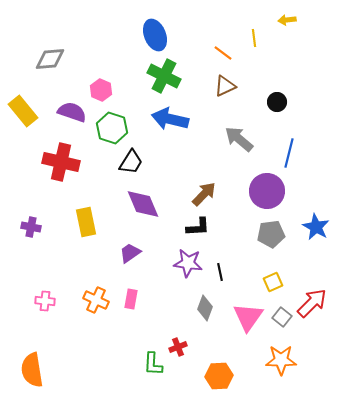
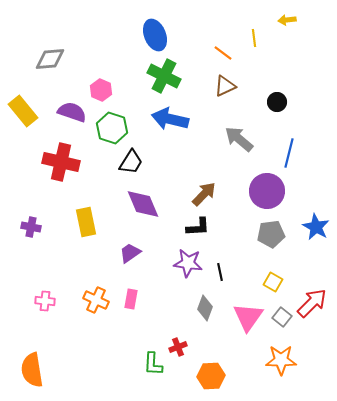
yellow square at (273, 282): rotated 36 degrees counterclockwise
orange hexagon at (219, 376): moved 8 px left
